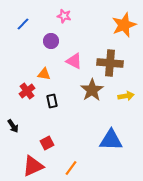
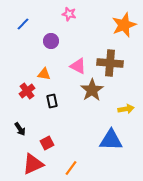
pink star: moved 5 px right, 2 px up
pink triangle: moved 4 px right, 5 px down
yellow arrow: moved 13 px down
black arrow: moved 7 px right, 3 px down
red triangle: moved 2 px up
